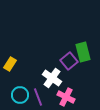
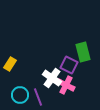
purple square: moved 4 px down; rotated 24 degrees counterclockwise
pink cross: moved 12 px up
